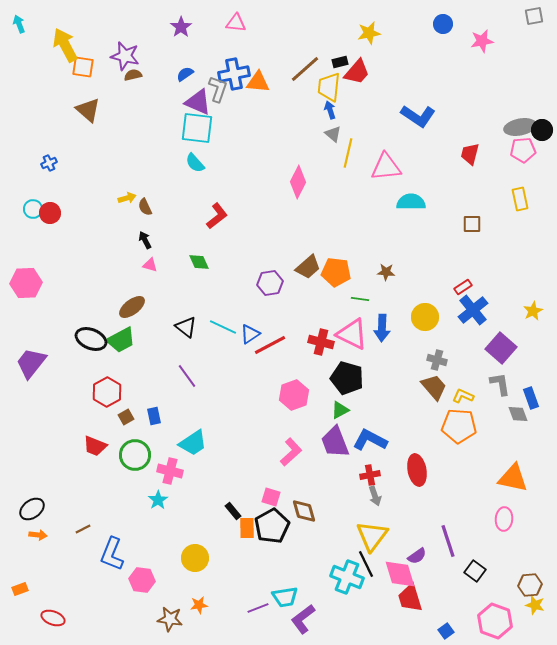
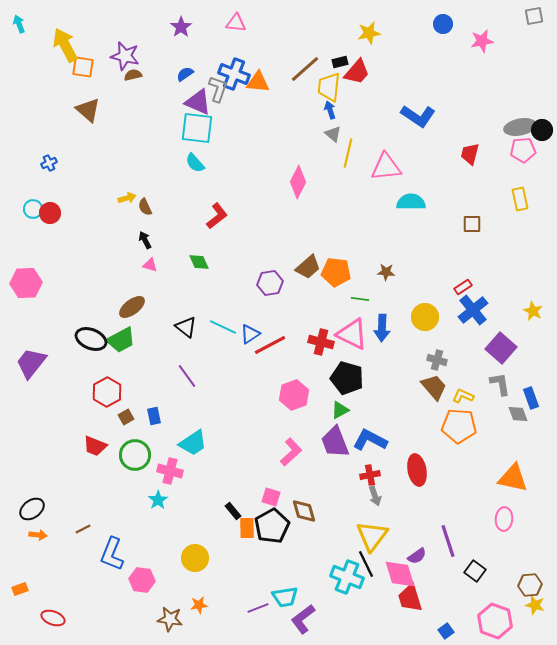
blue cross at (234, 74): rotated 32 degrees clockwise
yellow star at (533, 311): rotated 18 degrees counterclockwise
